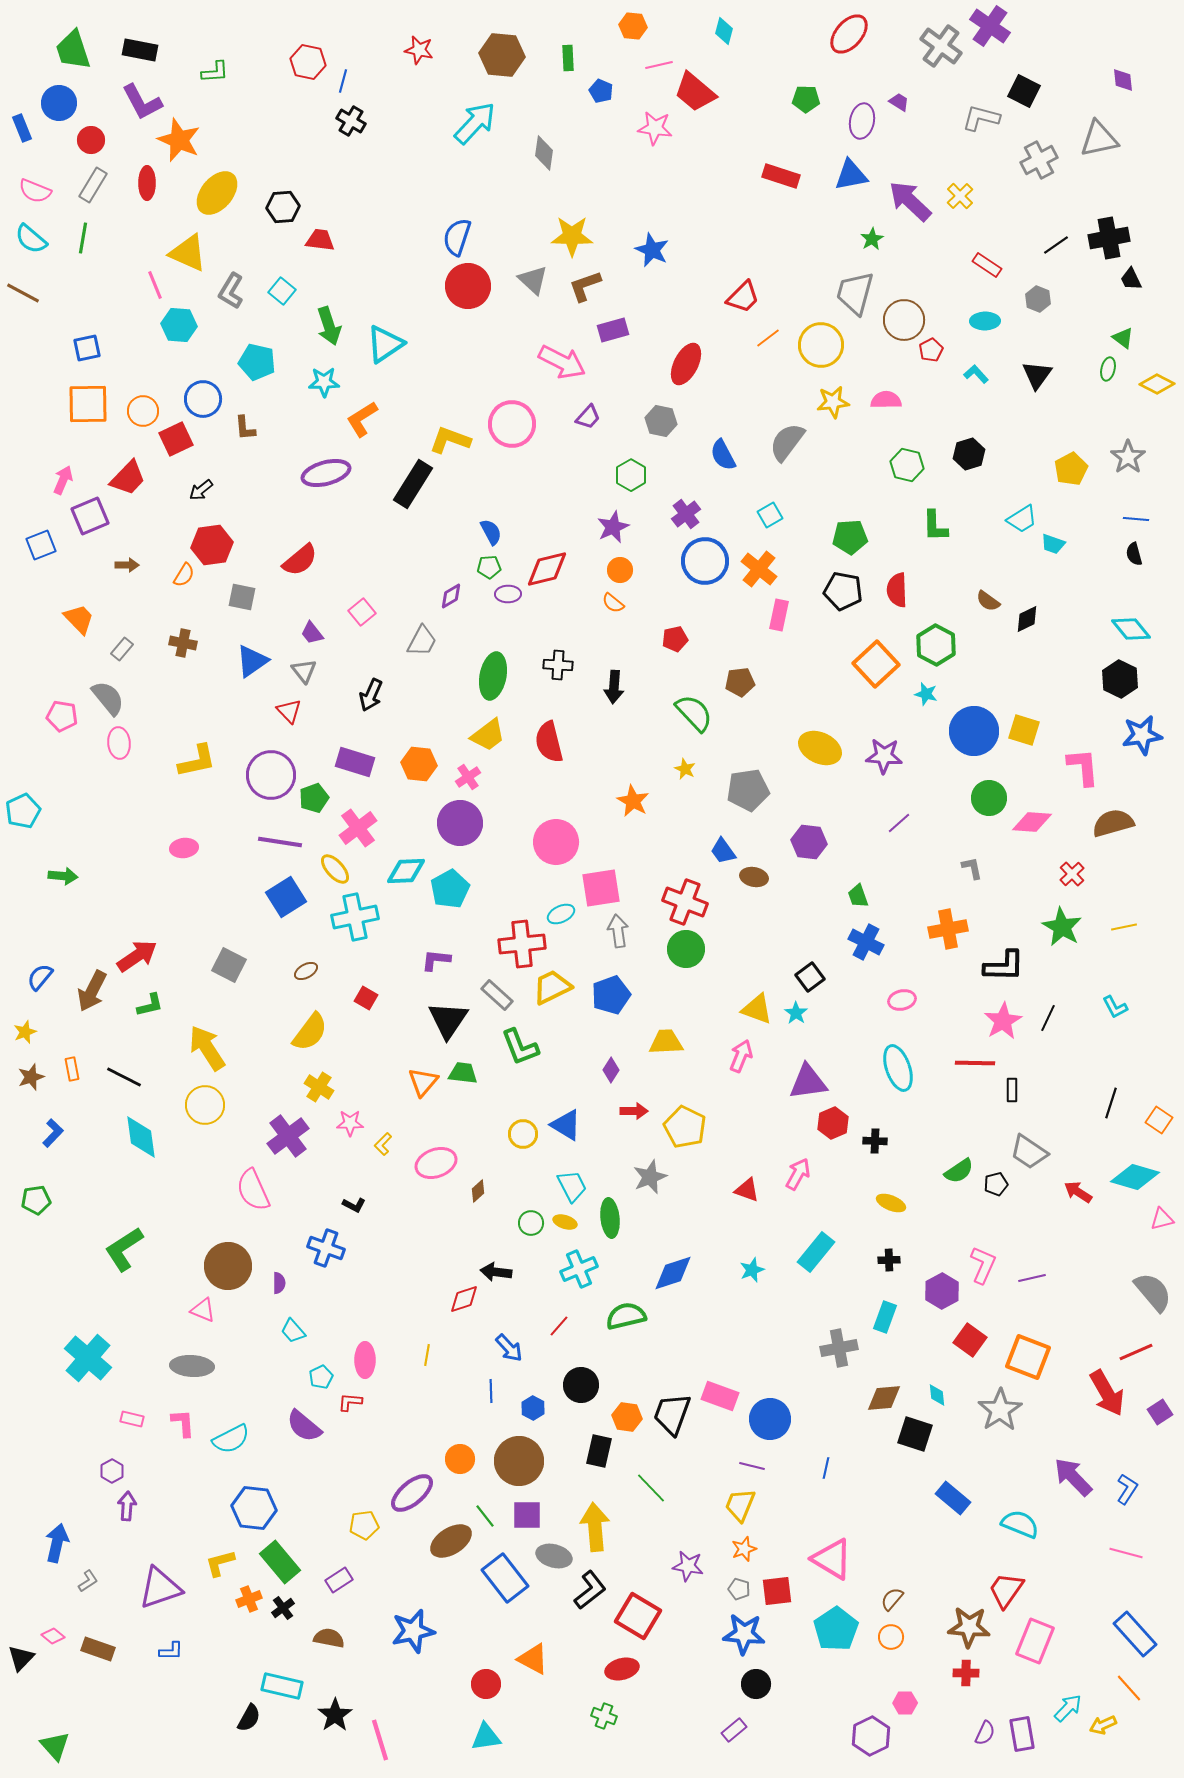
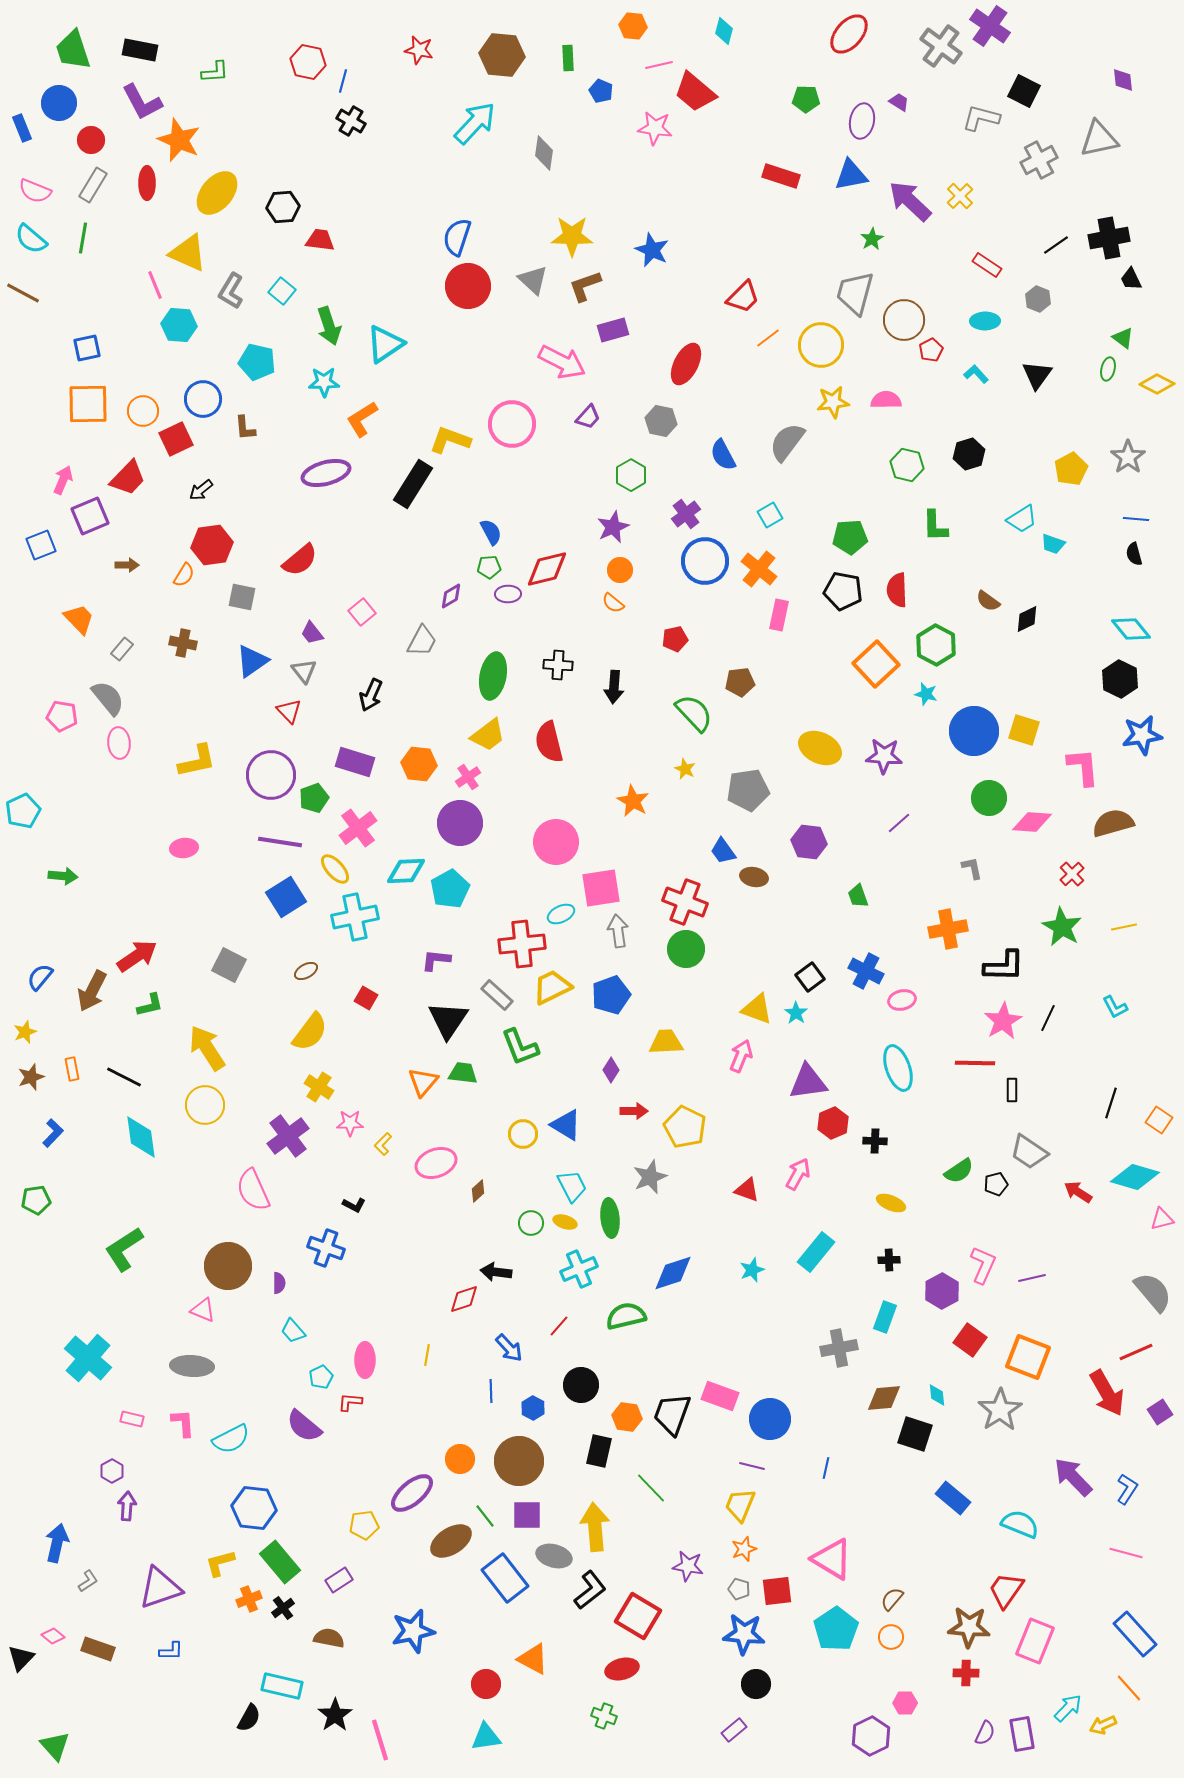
blue cross at (866, 942): moved 29 px down
